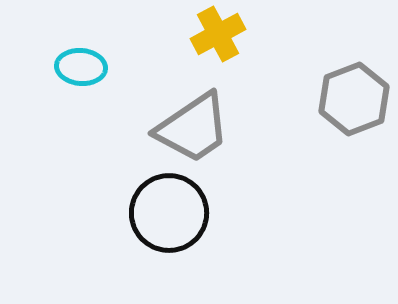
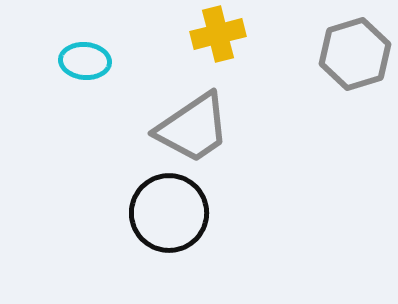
yellow cross: rotated 14 degrees clockwise
cyan ellipse: moved 4 px right, 6 px up
gray hexagon: moved 1 px right, 45 px up; rotated 4 degrees clockwise
